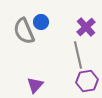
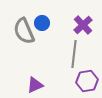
blue circle: moved 1 px right, 1 px down
purple cross: moved 3 px left, 2 px up
gray line: moved 4 px left, 1 px up; rotated 20 degrees clockwise
purple triangle: rotated 24 degrees clockwise
